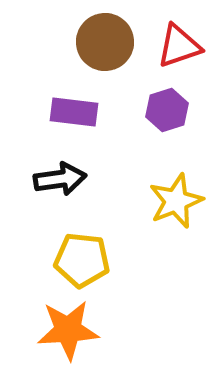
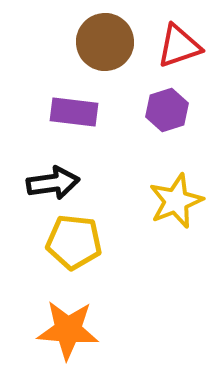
black arrow: moved 7 px left, 4 px down
yellow pentagon: moved 8 px left, 18 px up
orange star: rotated 8 degrees clockwise
